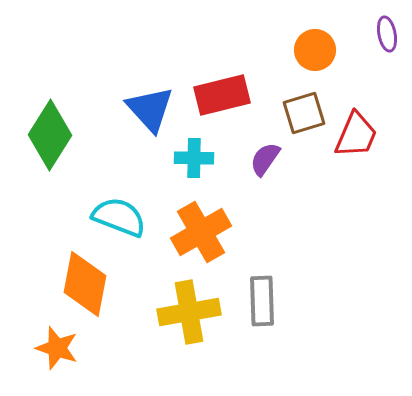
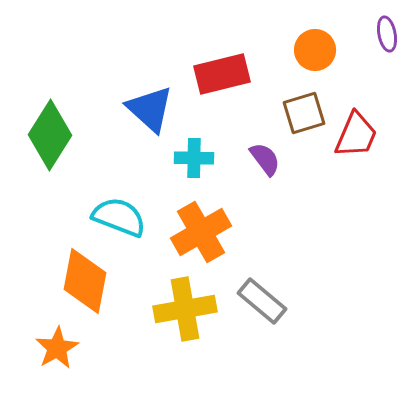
red rectangle: moved 21 px up
blue triangle: rotated 6 degrees counterclockwise
purple semicircle: rotated 108 degrees clockwise
orange diamond: moved 3 px up
gray rectangle: rotated 48 degrees counterclockwise
yellow cross: moved 4 px left, 3 px up
orange star: rotated 24 degrees clockwise
